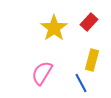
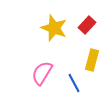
red rectangle: moved 2 px left, 3 px down
yellow star: rotated 16 degrees counterclockwise
blue line: moved 7 px left
